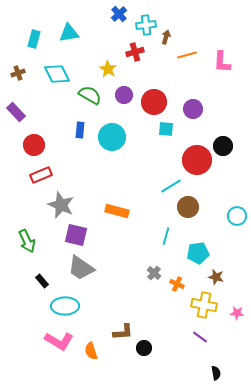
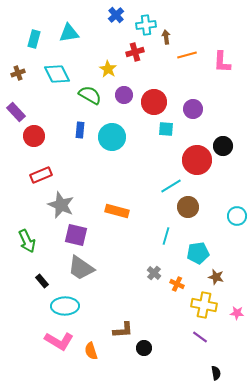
blue cross at (119, 14): moved 3 px left, 1 px down
brown arrow at (166, 37): rotated 24 degrees counterclockwise
red circle at (34, 145): moved 9 px up
brown L-shape at (123, 332): moved 2 px up
